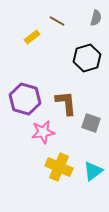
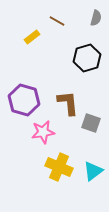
purple hexagon: moved 1 px left, 1 px down
brown L-shape: moved 2 px right
